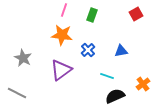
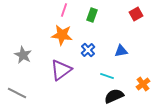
gray star: moved 3 px up
black semicircle: moved 1 px left
